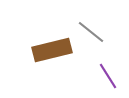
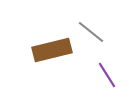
purple line: moved 1 px left, 1 px up
